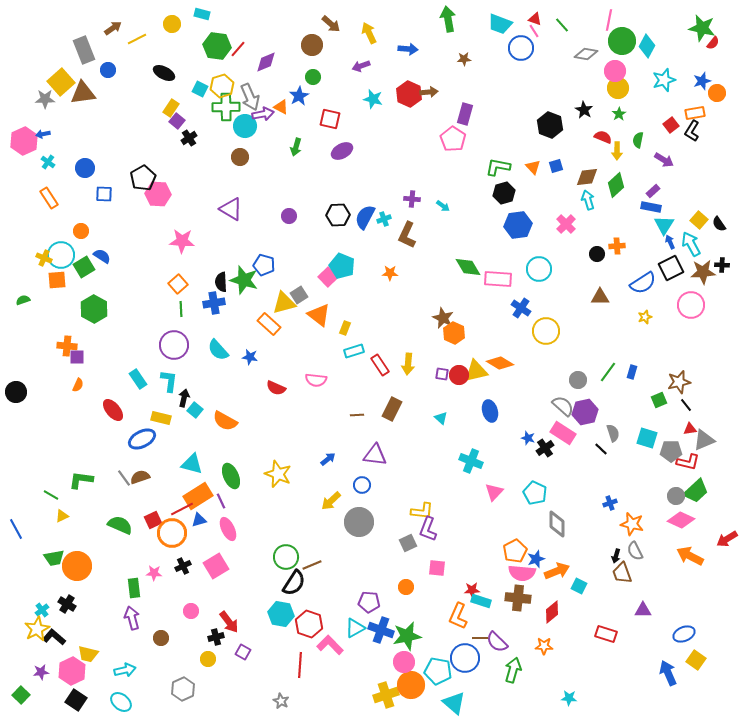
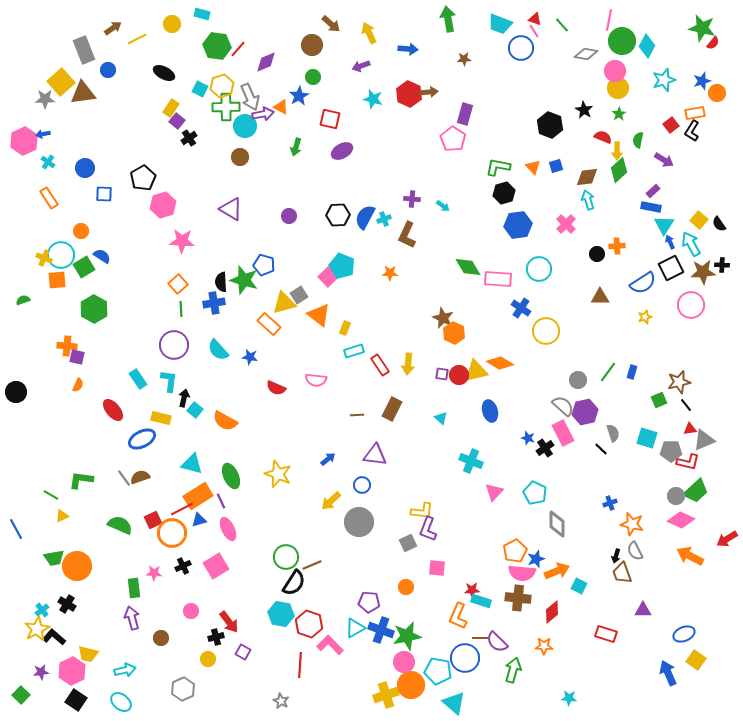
green diamond at (616, 185): moved 3 px right, 15 px up
pink hexagon at (158, 194): moved 5 px right, 11 px down; rotated 20 degrees counterclockwise
purple square at (77, 357): rotated 14 degrees clockwise
pink rectangle at (563, 433): rotated 30 degrees clockwise
